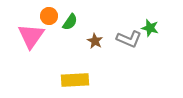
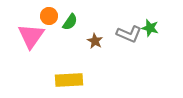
gray L-shape: moved 5 px up
yellow rectangle: moved 6 px left
